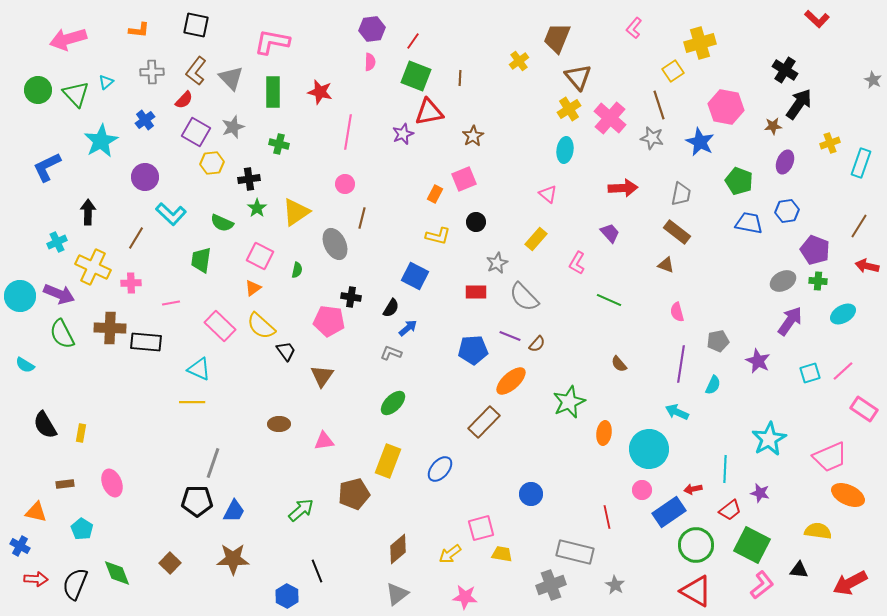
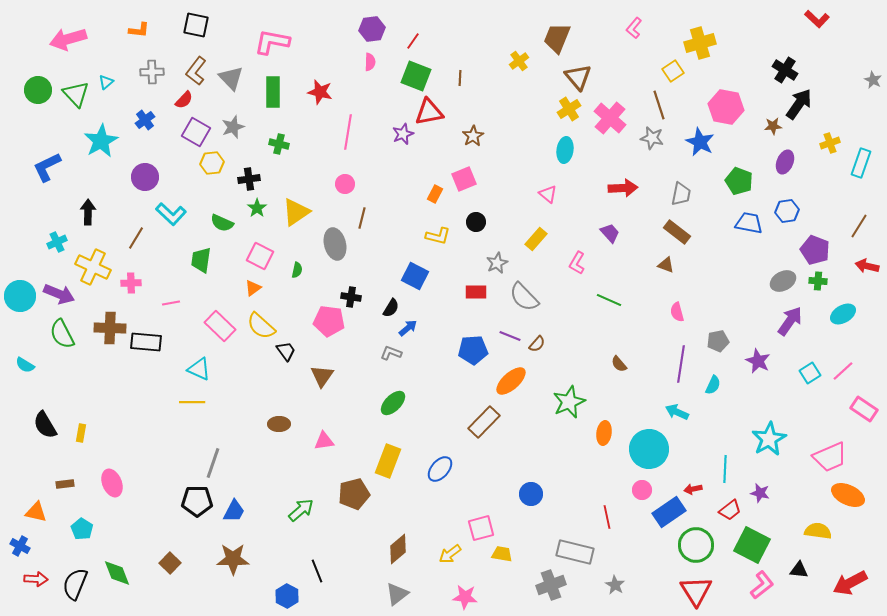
gray ellipse at (335, 244): rotated 12 degrees clockwise
cyan square at (810, 373): rotated 15 degrees counterclockwise
red triangle at (696, 591): rotated 28 degrees clockwise
